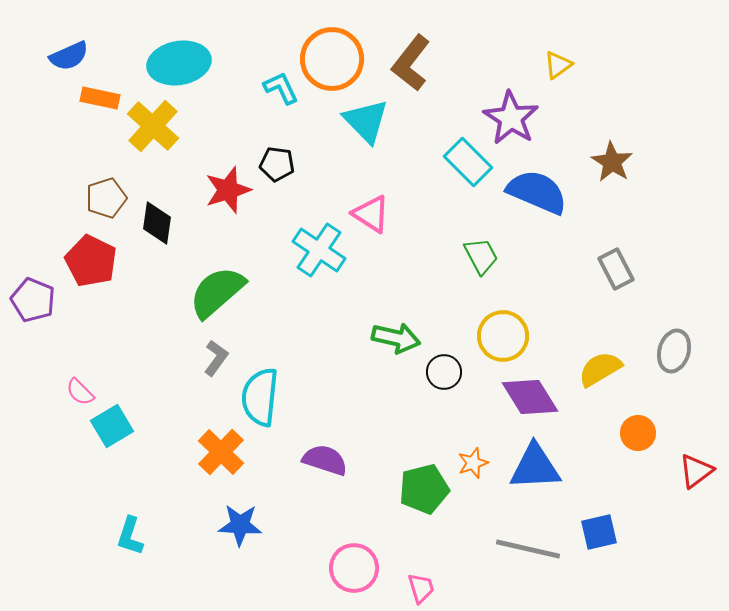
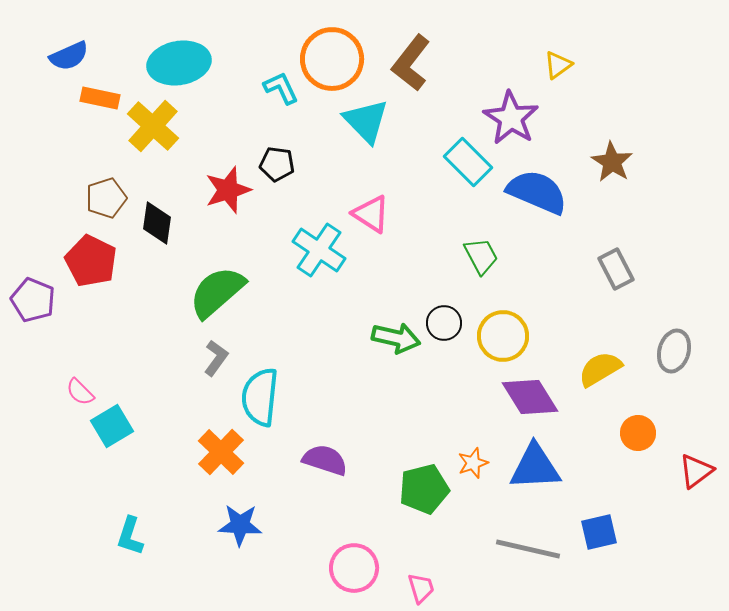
black circle at (444, 372): moved 49 px up
